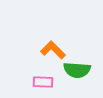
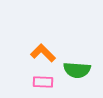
orange L-shape: moved 10 px left, 3 px down
